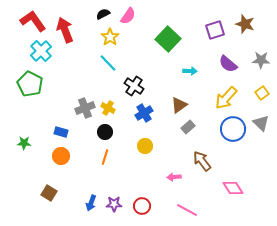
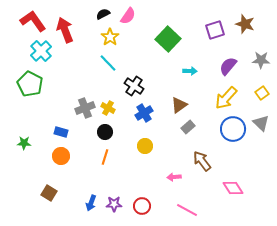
purple semicircle: moved 2 px down; rotated 90 degrees clockwise
